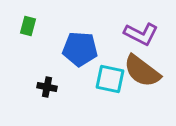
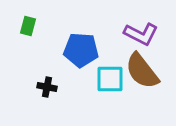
blue pentagon: moved 1 px right, 1 px down
brown semicircle: rotated 15 degrees clockwise
cyan square: rotated 12 degrees counterclockwise
